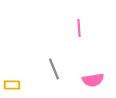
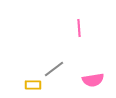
gray line: rotated 75 degrees clockwise
yellow rectangle: moved 21 px right
